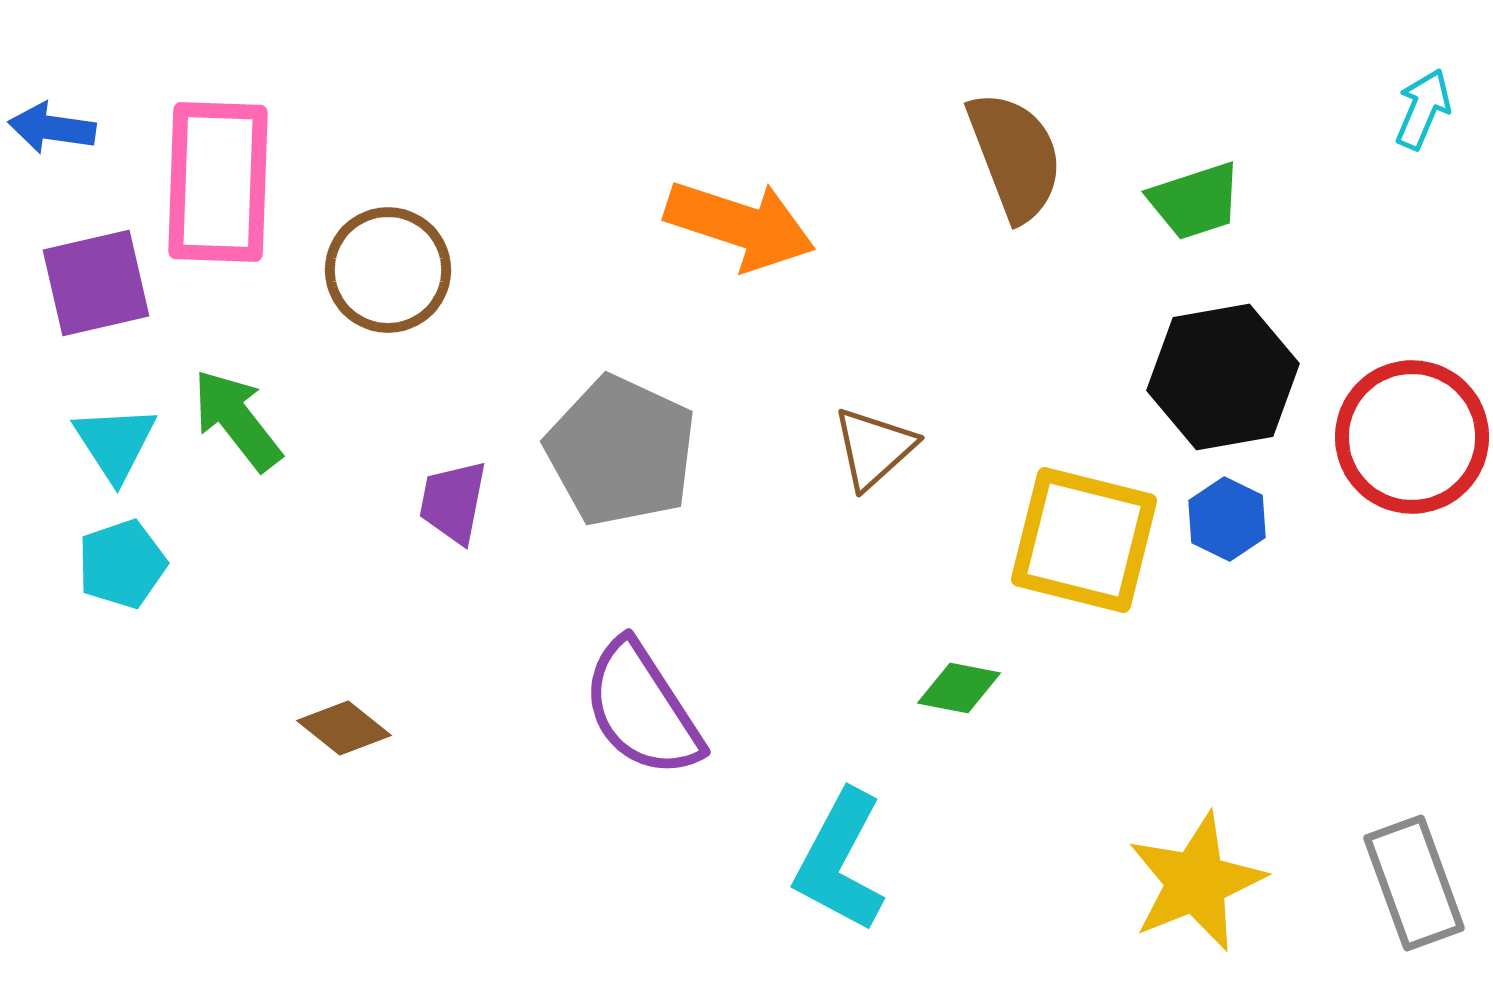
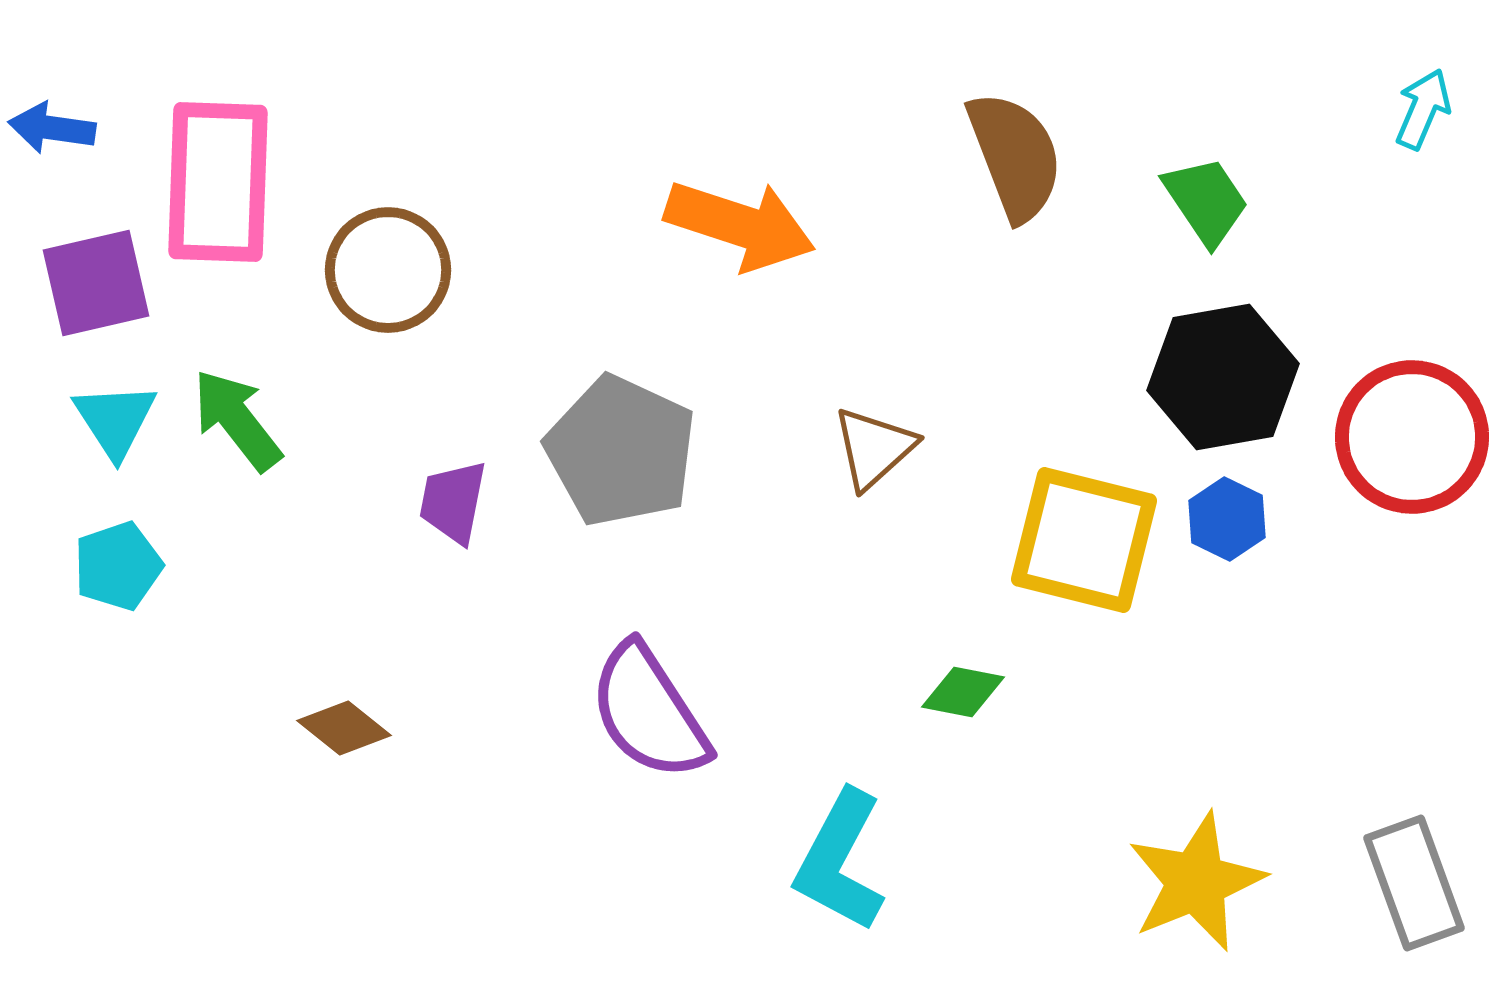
green trapezoid: moved 11 px right; rotated 106 degrees counterclockwise
cyan triangle: moved 23 px up
cyan pentagon: moved 4 px left, 2 px down
green diamond: moved 4 px right, 4 px down
purple semicircle: moved 7 px right, 3 px down
